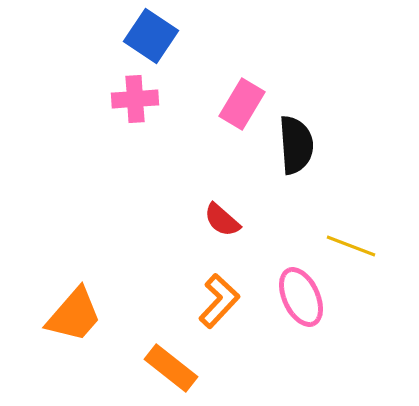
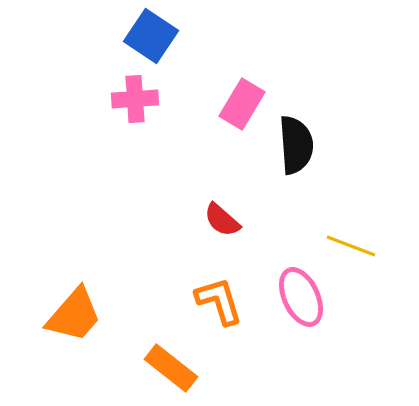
orange L-shape: rotated 60 degrees counterclockwise
